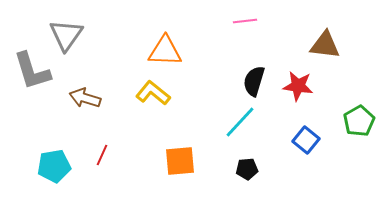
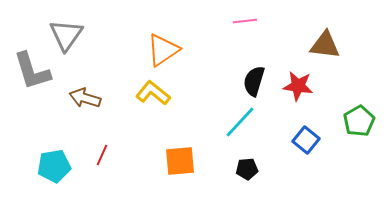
orange triangle: moved 2 px left, 1 px up; rotated 36 degrees counterclockwise
